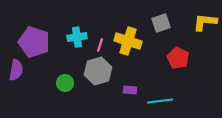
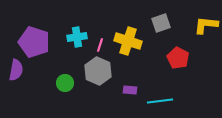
yellow L-shape: moved 1 px right, 3 px down
gray hexagon: rotated 20 degrees counterclockwise
